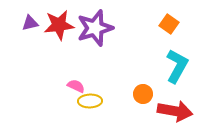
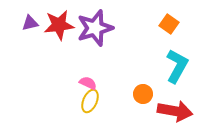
pink semicircle: moved 12 px right, 3 px up
yellow ellipse: rotated 65 degrees counterclockwise
